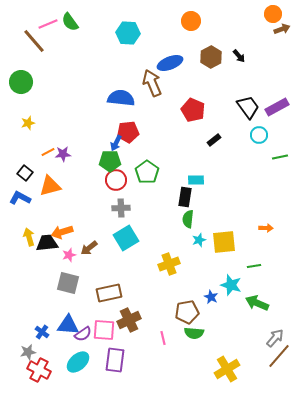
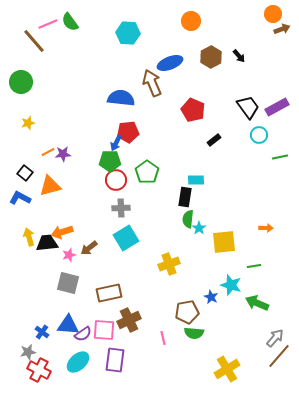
cyan star at (199, 240): moved 12 px up; rotated 16 degrees counterclockwise
